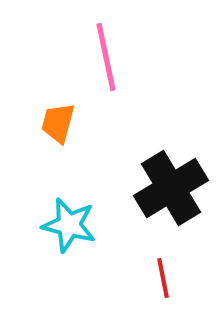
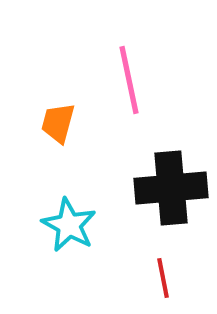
pink line: moved 23 px right, 23 px down
black cross: rotated 26 degrees clockwise
cyan star: rotated 14 degrees clockwise
